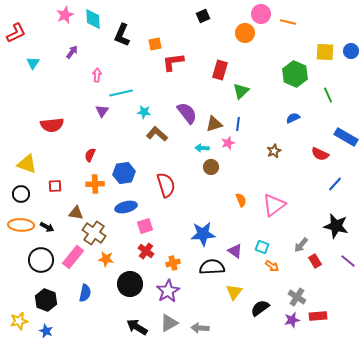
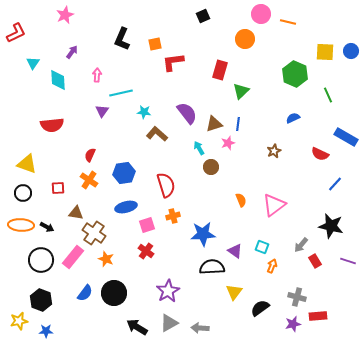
cyan diamond at (93, 19): moved 35 px left, 61 px down
orange circle at (245, 33): moved 6 px down
black L-shape at (122, 35): moved 4 px down
cyan arrow at (202, 148): moved 3 px left; rotated 56 degrees clockwise
orange cross at (95, 184): moved 6 px left, 4 px up; rotated 36 degrees clockwise
red square at (55, 186): moved 3 px right, 2 px down
black circle at (21, 194): moved 2 px right, 1 px up
pink square at (145, 226): moved 2 px right, 1 px up
black star at (336, 226): moved 5 px left
orange star at (106, 259): rotated 14 degrees clockwise
purple line at (348, 261): rotated 21 degrees counterclockwise
orange cross at (173, 263): moved 47 px up
orange arrow at (272, 266): rotated 104 degrees counterclockwise
black circle at (130, 284): moved 16 px left, 9 px down
blue semicircle at (85, 293): rotated 24 degrees clockwise
gray cross at (297, 297): rotated 18 degrees counterclockwise
black hexagon at (46, 300): moved 5 px left
purple star at (292, 320): moved 1 px right, 4 px down
blue star at (46, 331): rotated 24 degrees counterclockwise
